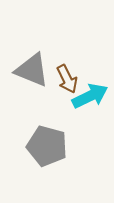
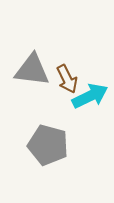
gray triangle: rotated 15 degrees counterclockwise
gray pentagon: moved 1 px right, 1 px up
